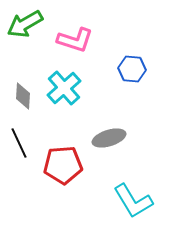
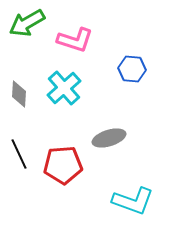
green arrow: moved 2 px right, 1 px up
gray diamond: moved 4 px left, 2 px up
black line: moved 11 px down
cyan L-shape: rotated 39 degrees counterclockwise
